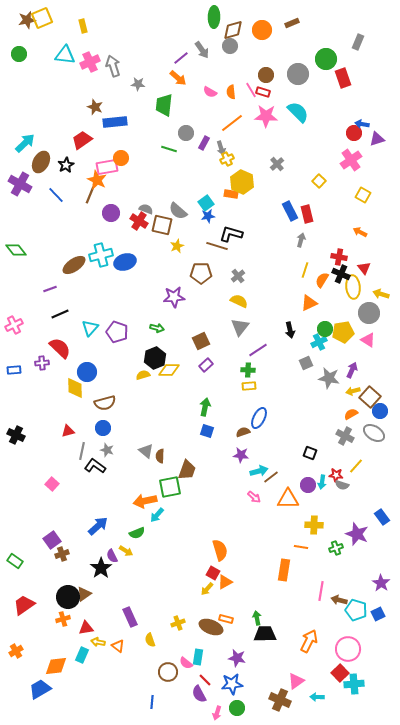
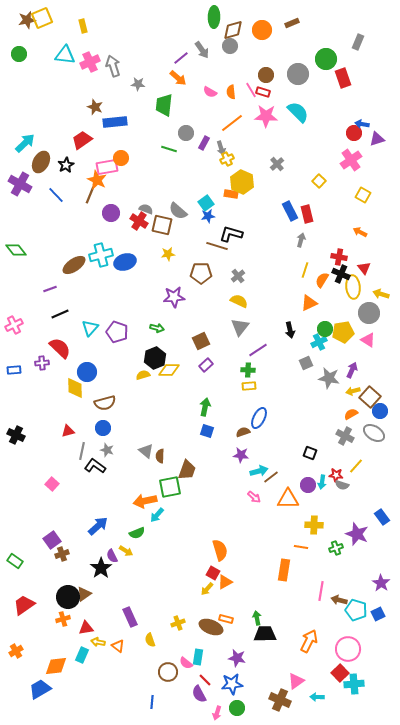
yellow star at (177, 246): moved 9 px left, 8 px down; rotated 16 degrees clockwise
